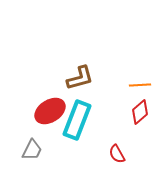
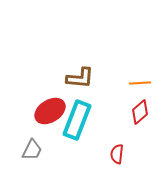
brown L-shape: rotated 20 degrees clockwise
orange line: moved 2 px up
red semicircle: rotated 36 degrees clockwise
